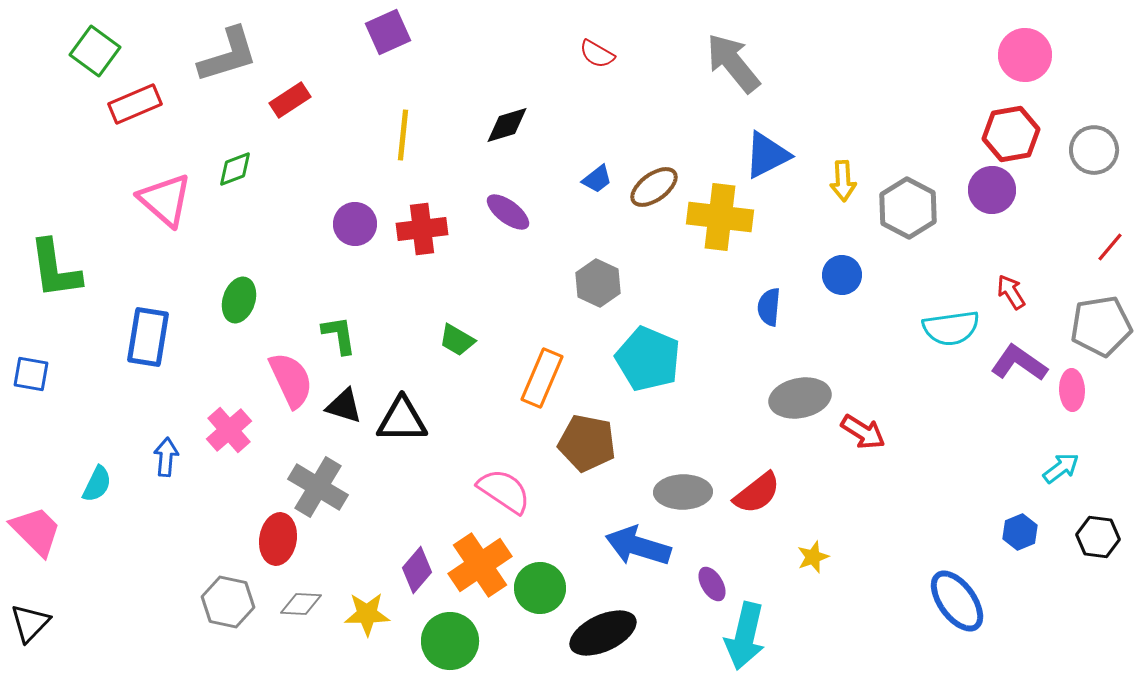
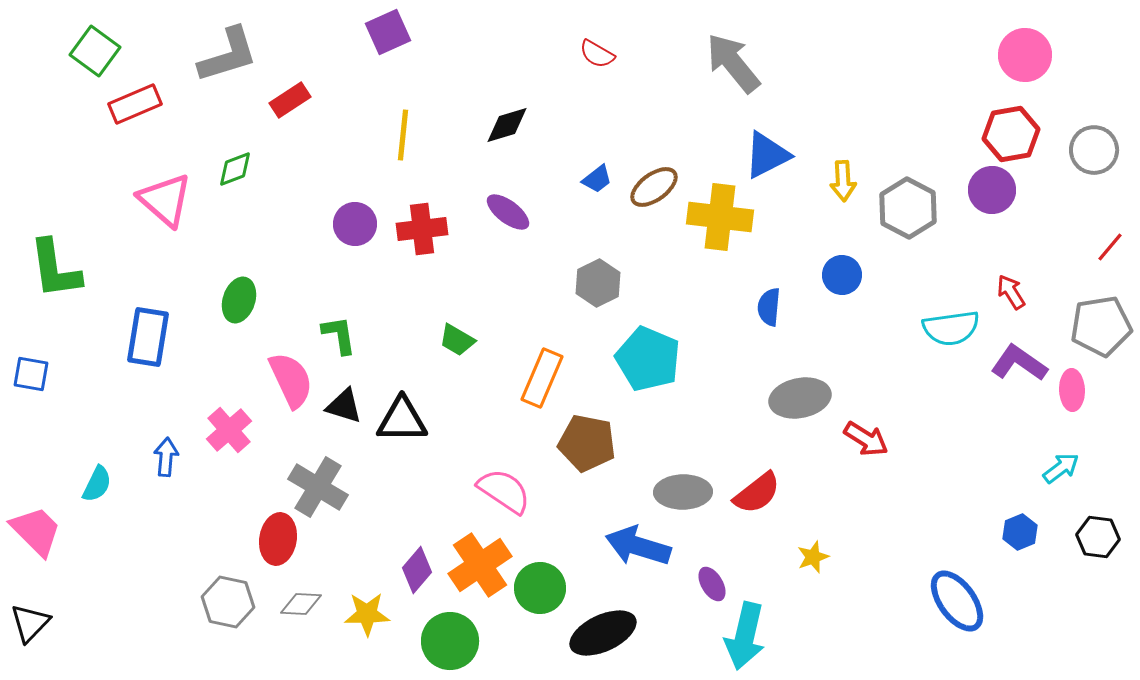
gray hexagon at (598, 283): rotated 9 degrees clockwise
red arrow at (863, 432): moved 3 px right, 7 px down
